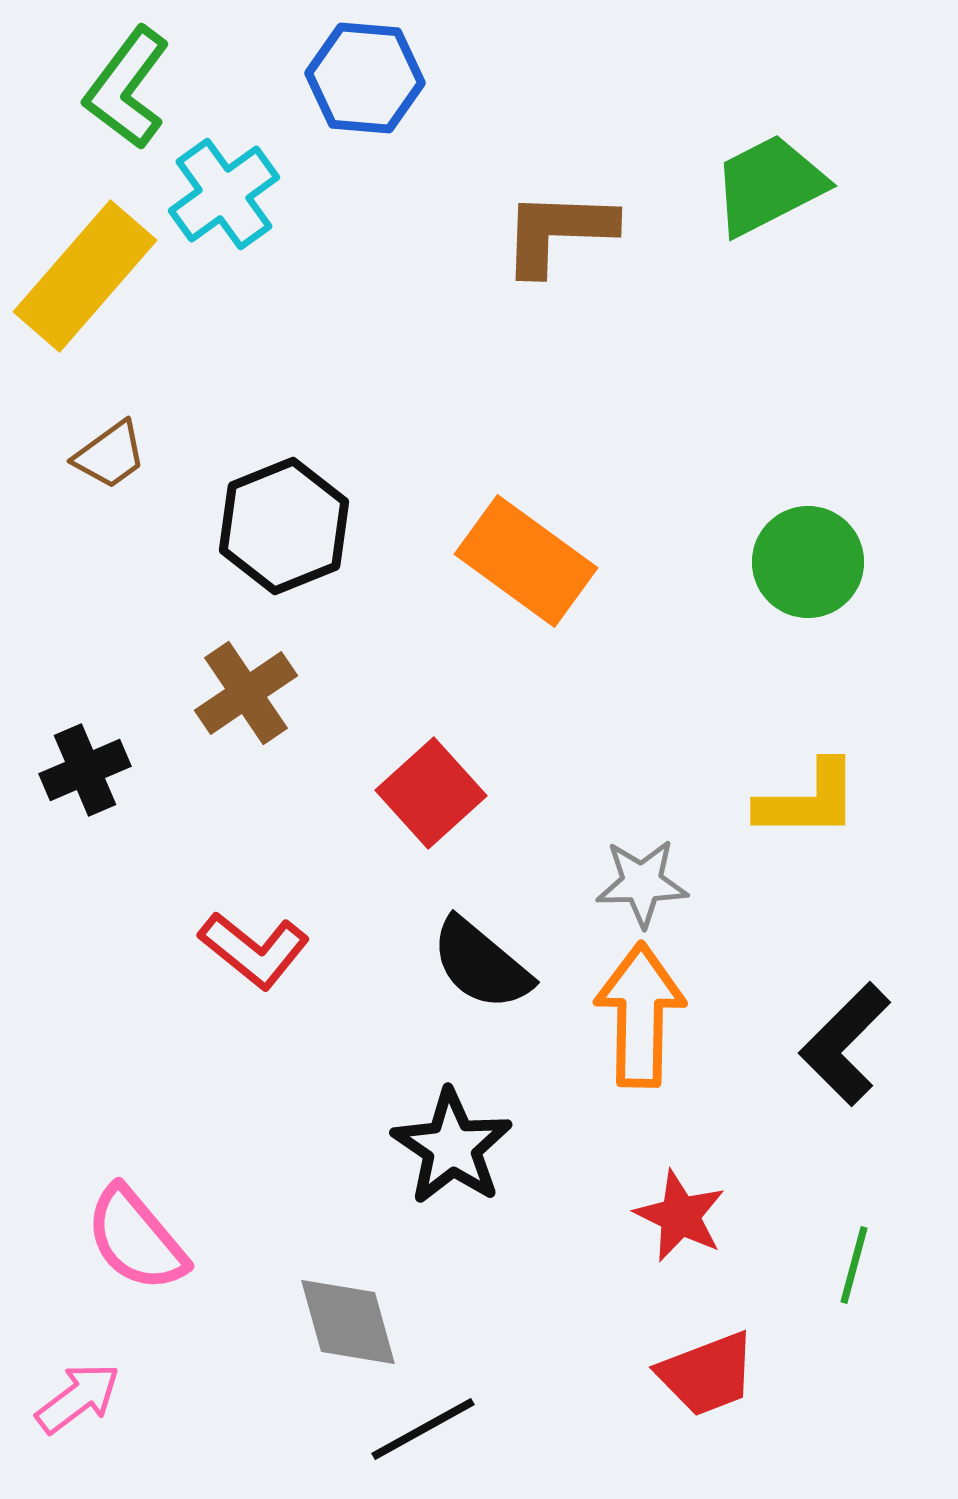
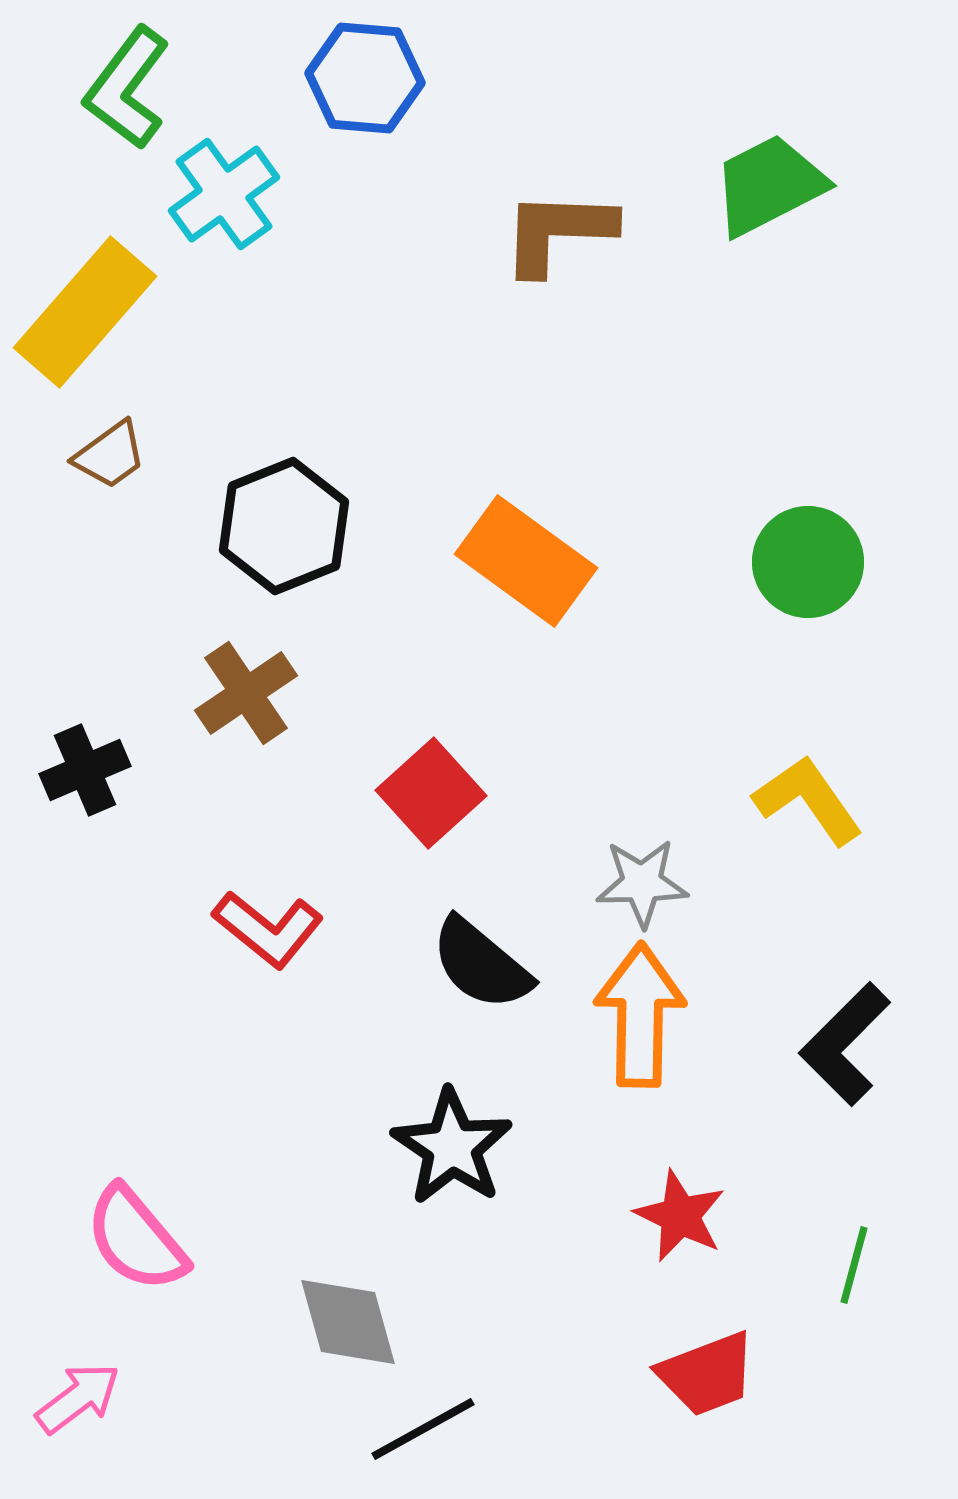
yellow rectangle: moved 36 px down
yellow L-shape: rotated 125 degrees counterclockwise
red L-shape: moved 14 px right, 21 px up
